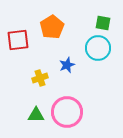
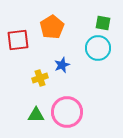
blue star: moved 5 px left
